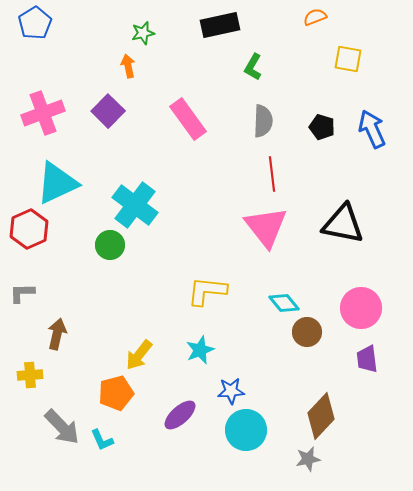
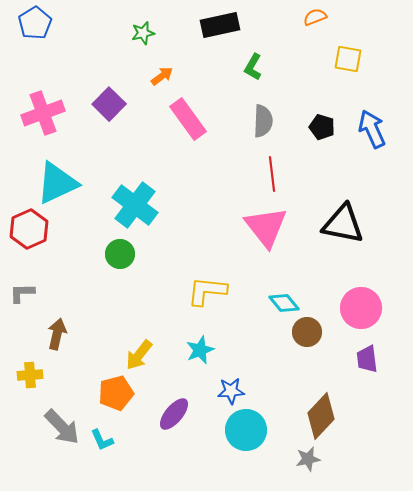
orange arrow: moved 34 px right, 10 px down; rotated 65 degrees clockwise
purple square: moved 1 px right, 7 px up
green circle: moved 10 px right, 9 px down
purple ellipse: moved 6 px left, 1 px up; rotated 8 degrees counterclockwise
